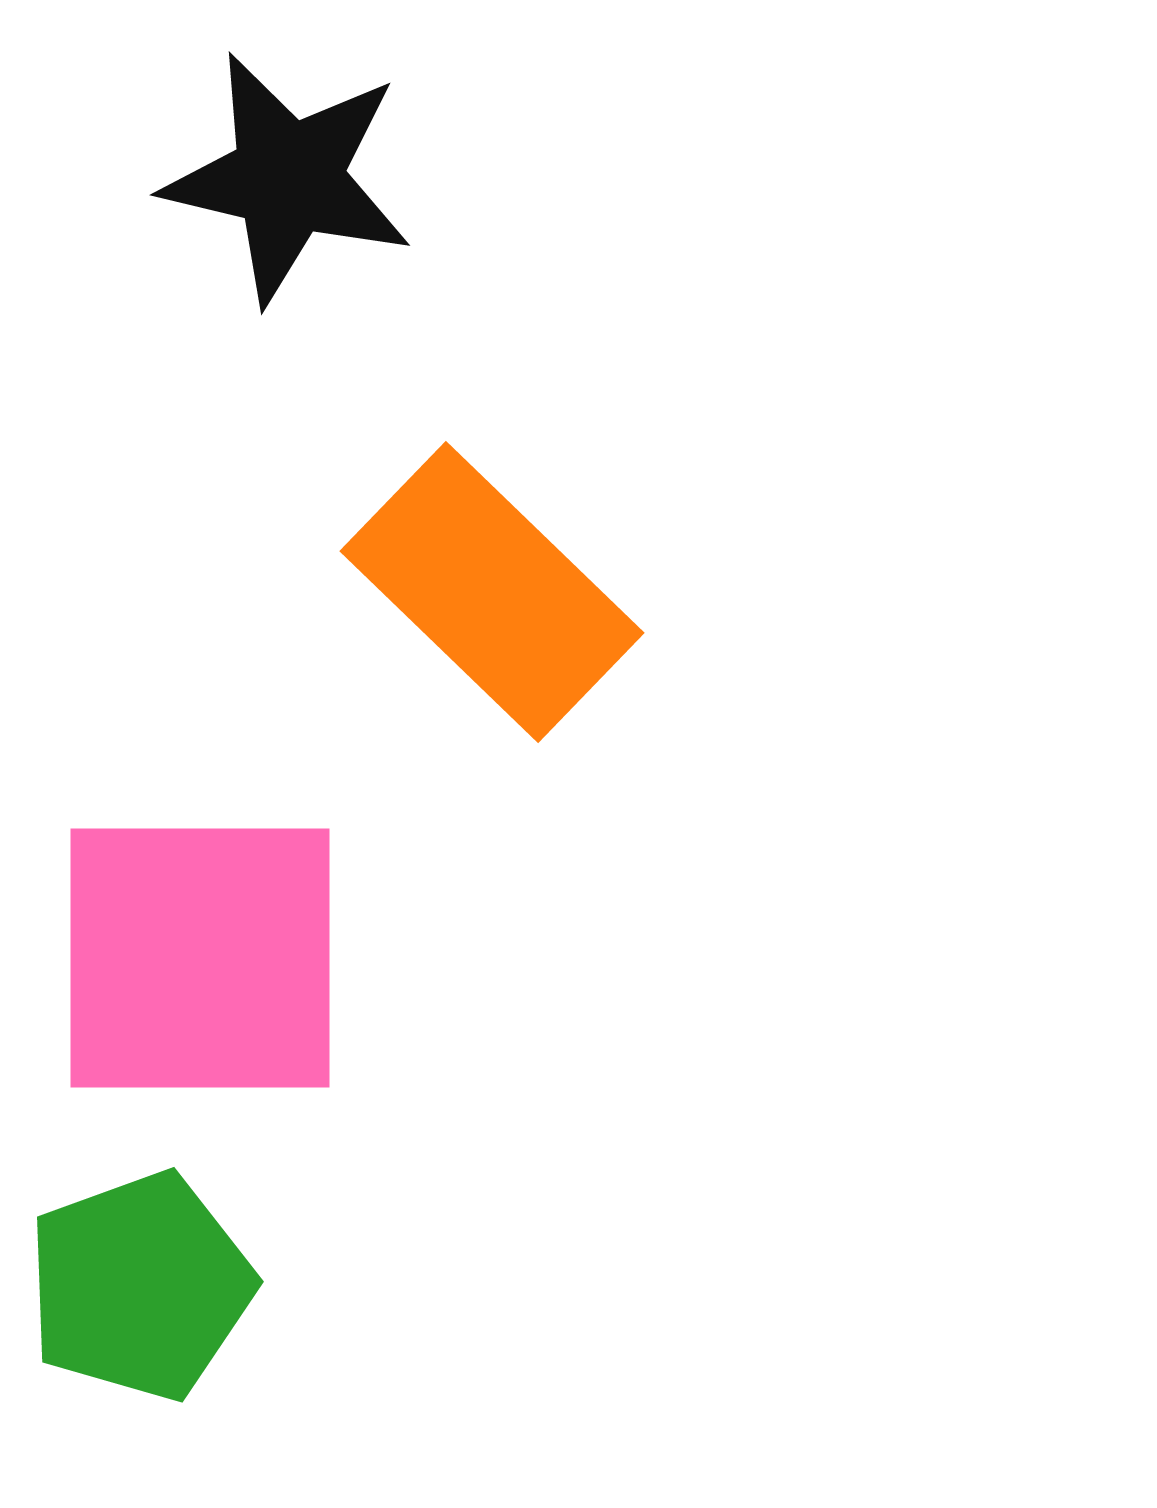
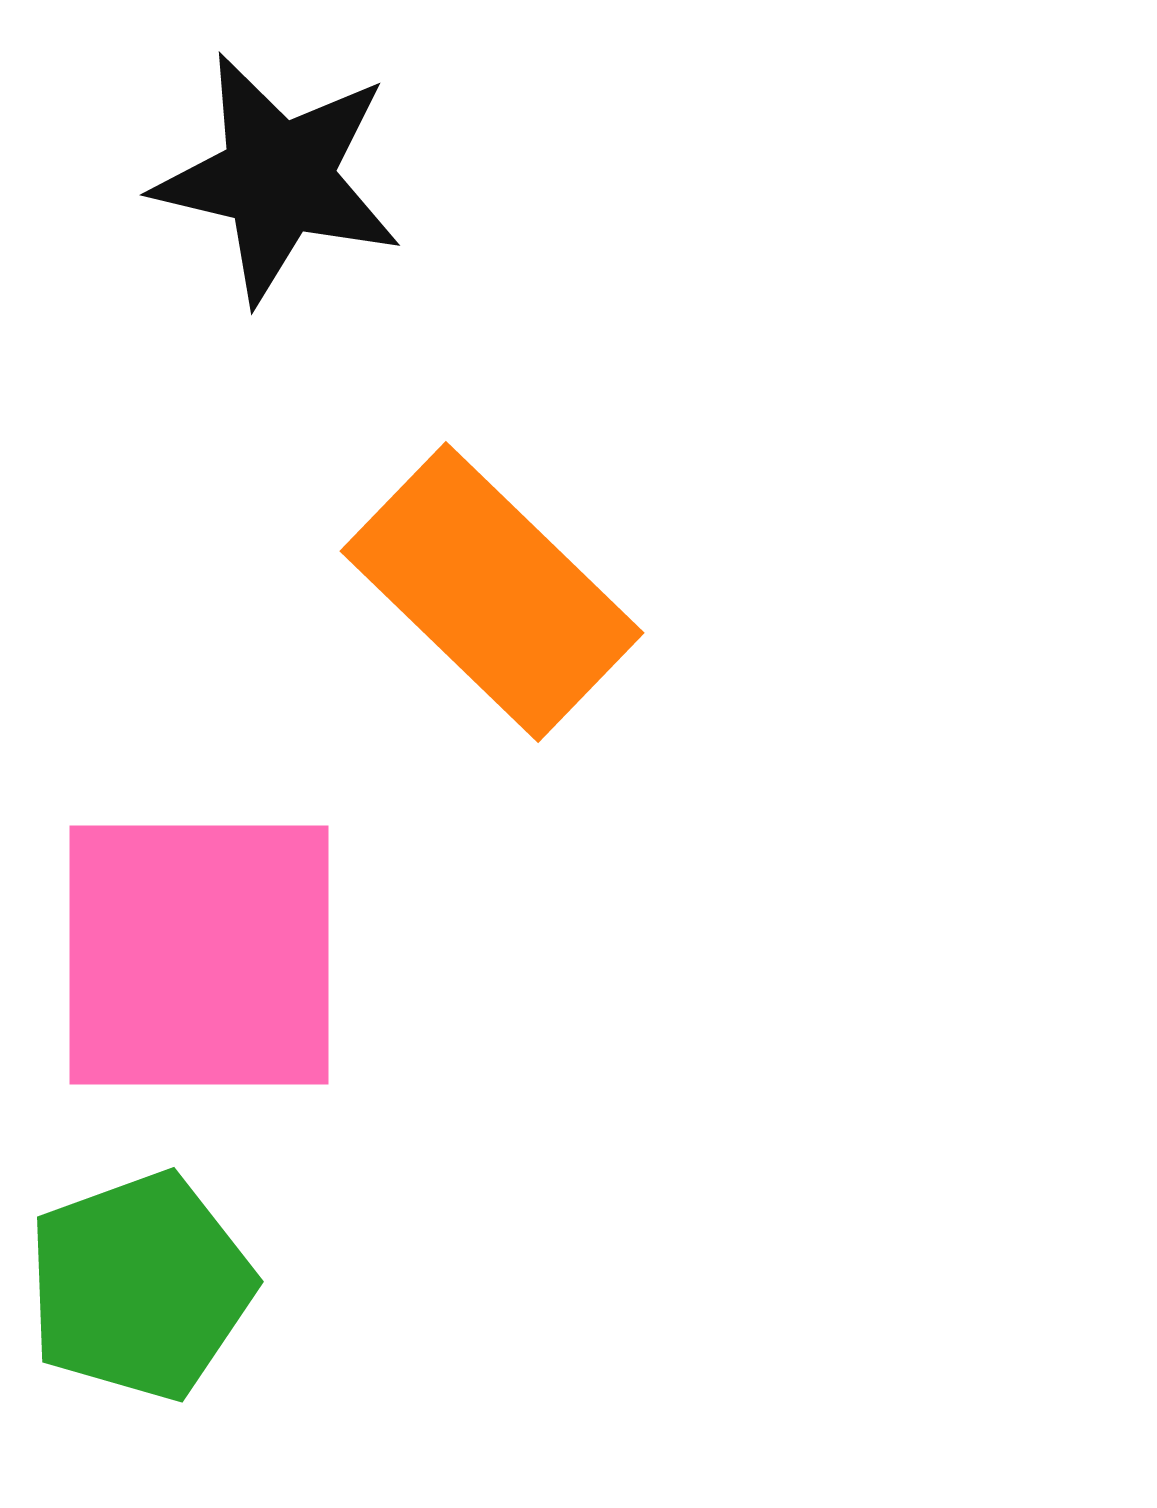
black star: moved 10 px left
pink square: moved 1 px left, 3 px up
